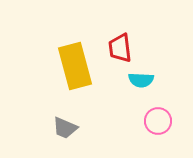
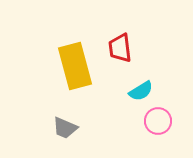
cyan semicircle: moved 11 px down; rotated 35 degrees counterclockwise
